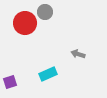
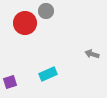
gray circle: moved 1 px right, 1 px up
gray arrow: moved 14 px right
